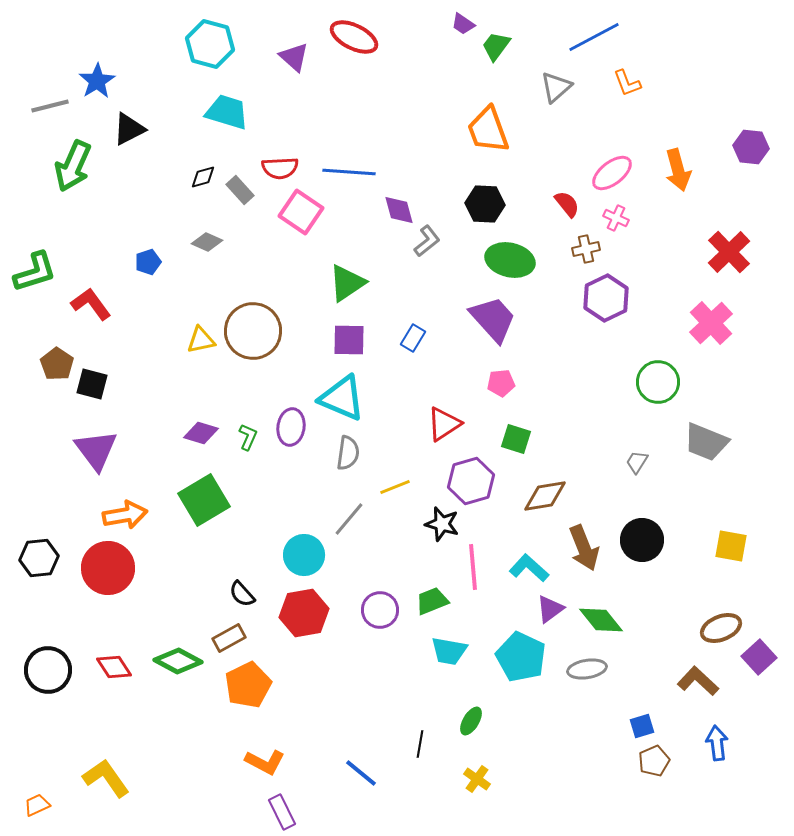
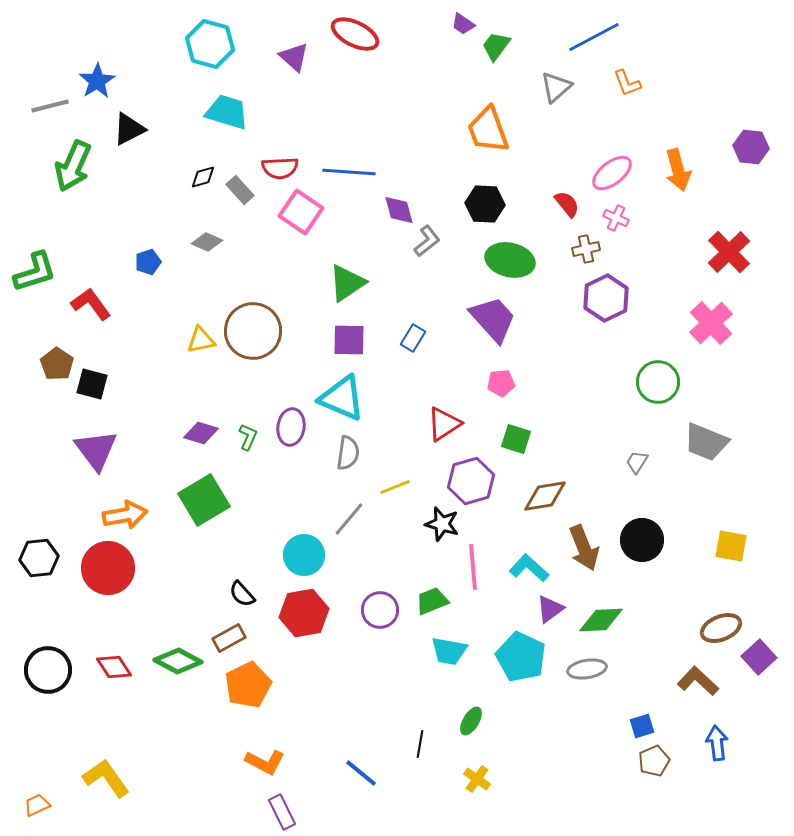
red ellipse at (354, 37): moved 1 px right, 3 px up
green diamond at (601, 620): rotated 54 degrees counterclockwise
